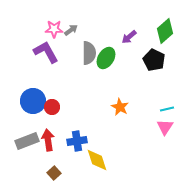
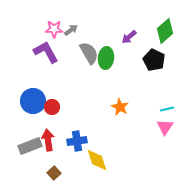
gray semicircle: rotated 30 degrees counterclockwise
green ellipse: rotated 25 degrees counterclockwise
gray rectangle: moved 3 px right, 5 px down
